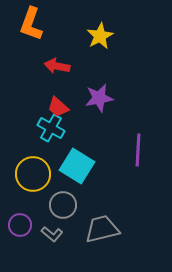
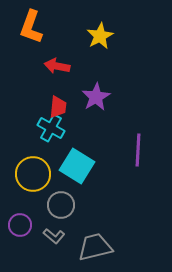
orange L-shape: moved 3 px down
purple star: moved 3 px left, 1 px up; rotated 20 degrees counterclockwise
red trapezoid: rotated 125 degrees counterclockwise
gray circle: moved 2 px left
gray trapezoid: moved 7 px left, 18 px down
gray L-shape: moved 2 px right, 2 px down
